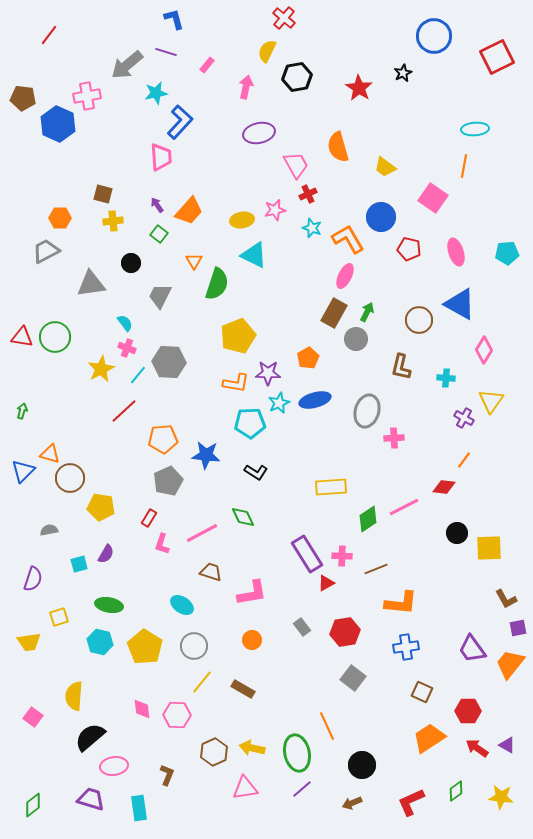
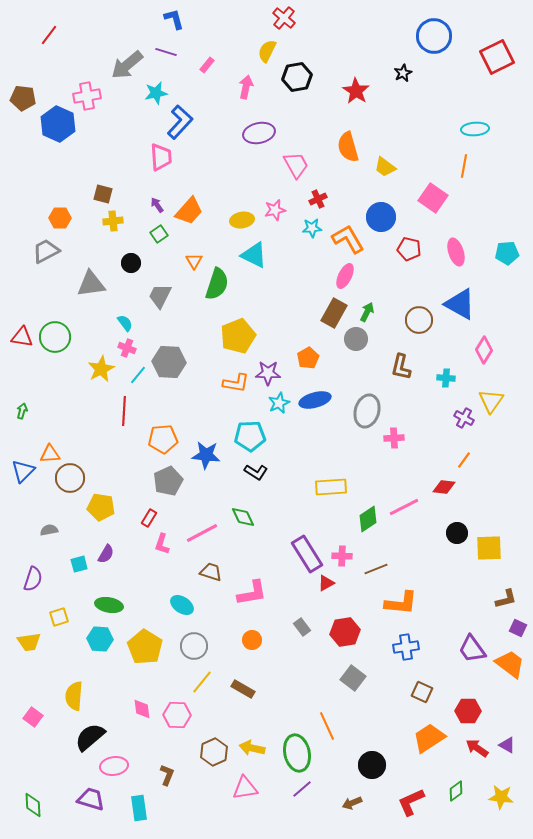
red star at (359, 88): moved 3 px left, 3 px down
orange semicircle at (338, 147): moved 10 px right
red cross at (308, 194): moved 10 px right, 5 px down
cyan star at (312, 228): rotated 24 degrees counterclockwise
green square at (159, 234): rotated 18 degrees clockwise
red line at (124, 411): rotated 44 degrees counterclockwise
cyan pentagon at (250, 423): moved 13 px down
orange triangle at (50, 454): rotated 20 degrees counterclockwise
brown L-shape at (506, 599): rotated 75 degrees counterclockwise
purple square at (518, 628): rotated 36 degrees clockwise
cyan hexagon at (100, 642): moved 3 px up; rotated 10 degrees counterclockwise
orange trapezoid at (510, 664): rotated 88 degrees clockwise
black circle at (362, 765): moved 10 px right
green diamond at (33, 805): rotated 55 degrees counterclockwise
